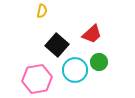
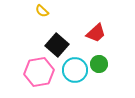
yellow semicircle: rotated 120 degrees clockwise
red trapezoid: moved 4 px right, 1 px up
green circle: moved 2 px down
pink hexagon: moved 2 px right, 7 px up
